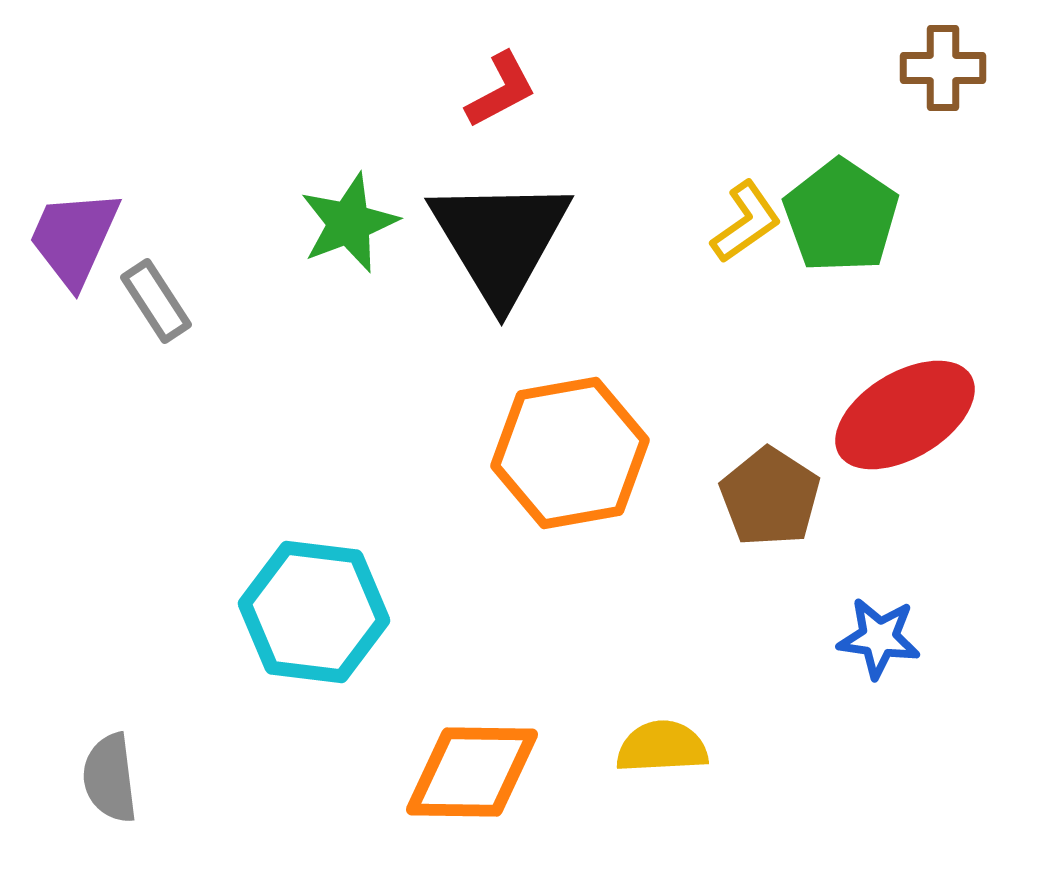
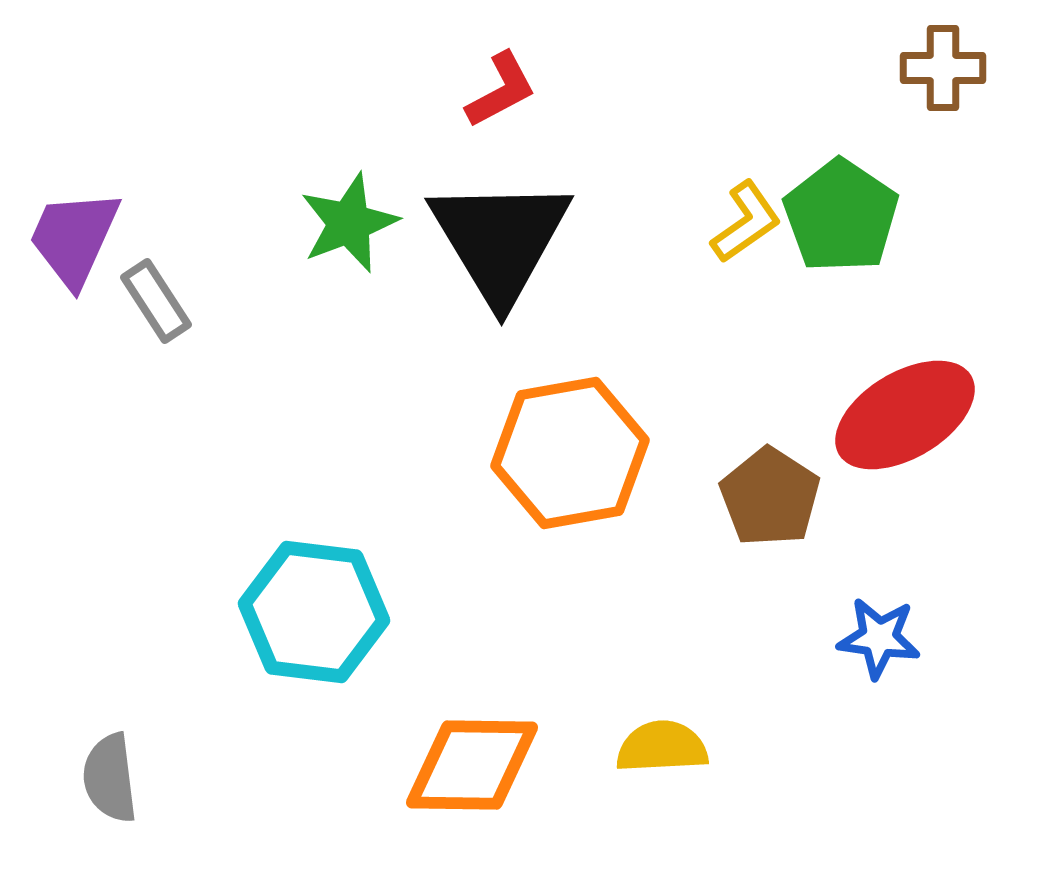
orange diamond: moved 7 px up
